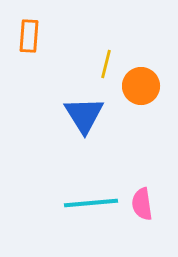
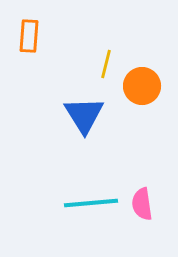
orange circle: moved 1 px right
